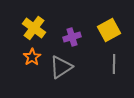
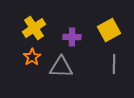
yellow cross: rotated 20 degrees clockwise
purple cross: rotated 18 degrees clockwise
gray triangle: rotated 35 degrees clockwise
